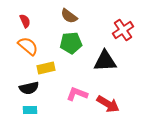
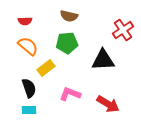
brown semicircle: rotated 24 degrees counterclockwise
red semicircle: rotated 112 degrees clockwise
green pentagon: moved 4 px left
black triangle: moved 2 px left, 1 px up
yellow rectangle: rotated 24 degrees counterclockwise
black semicircle: rotated 96 degrees counterclockwise
pink L-shape: moved 7 px left
cyan rectangle: moved 1 px left
